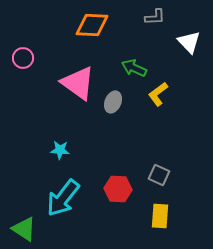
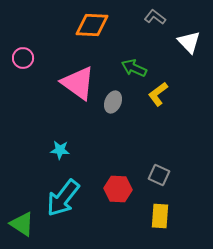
gray L-shape: rotated 140 degrees counterclockwise
green triangle: moved 2 px left, 5 px up
